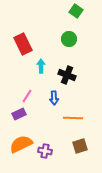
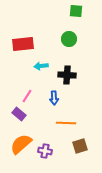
green square: rotated 32 degrees counterclockwise
red rectangle: rotated 70 degrees counterclockwise
cyan arrow: rotated 96 degrees counterclockwise
black cross: rotated 18 degrees counterclockwise
purple rectangle: rotated 64 degrees clockwise
orange line: moved 7 px left, 5 px down
orange semicircle: rotated 15 degrees counterclockwise
